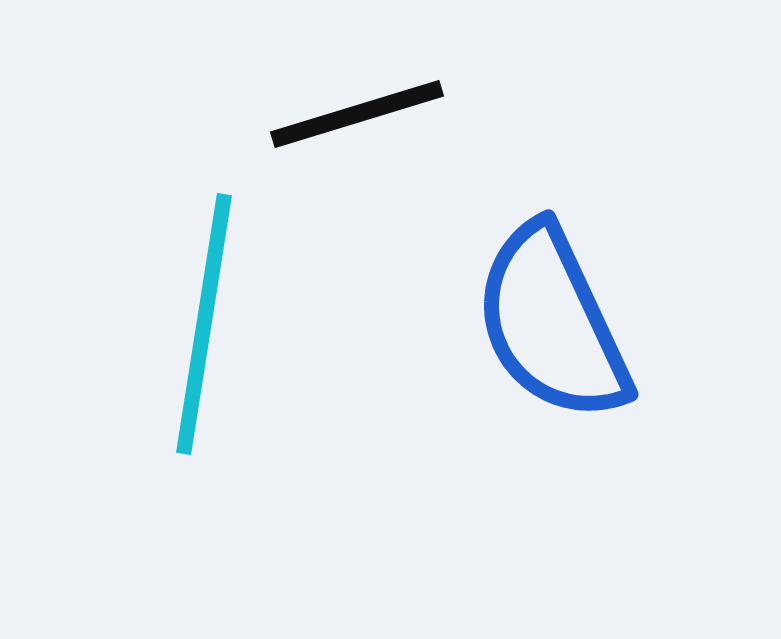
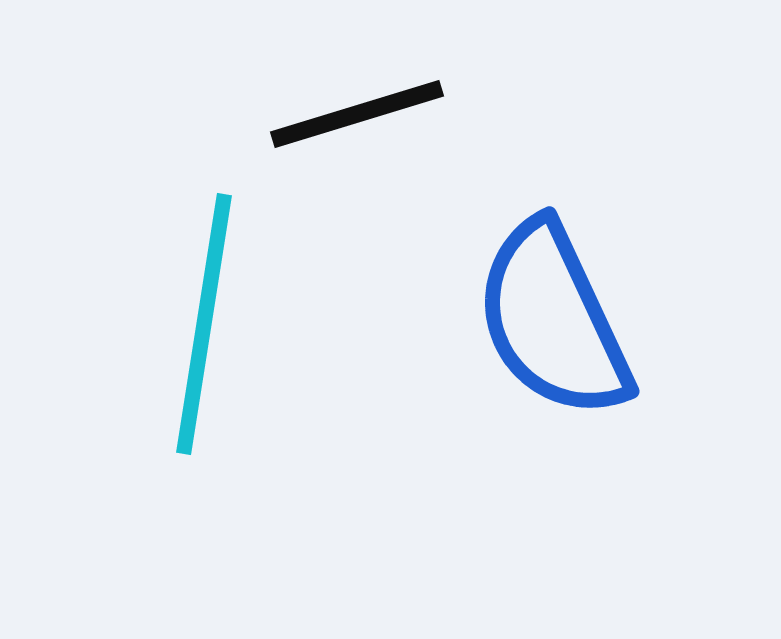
blue semicircle: moved 1 px right, 3 px up
